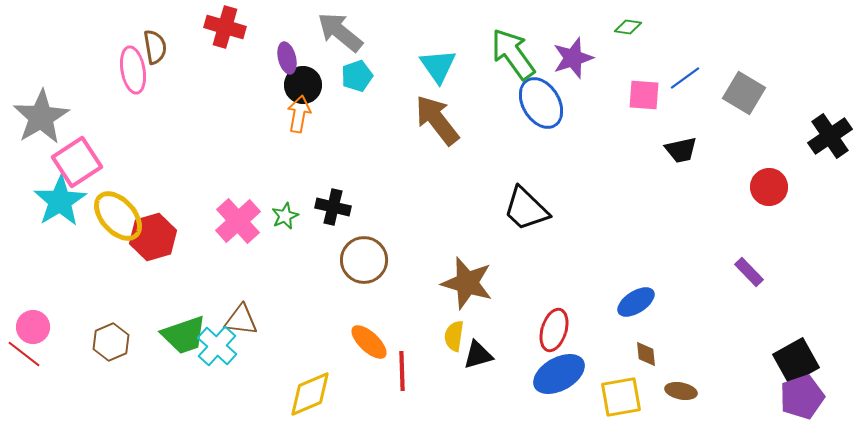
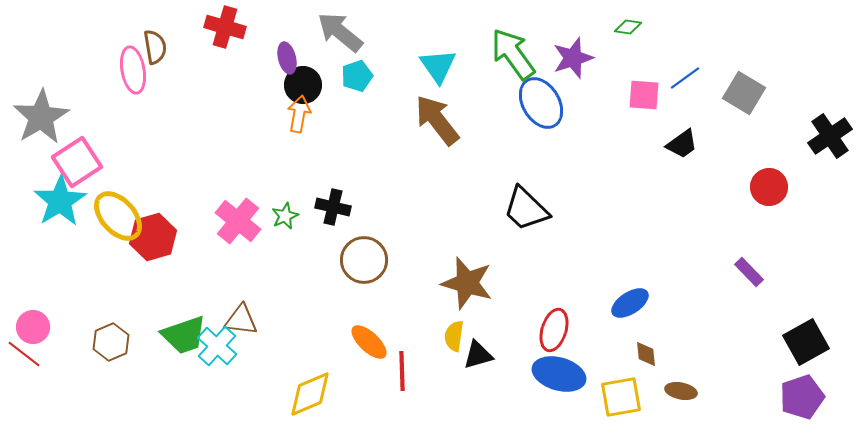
black trapezoid at (681, 150): moved 1 px right, 6 px up; rotated 24 degrees counterclockwise
pink cross at (238, 221): rotated 9 degrees counterclockwise
blue ellipse at (636, 302): moved 6 px left, 1 px down
black square at (796, 361): moved 10 px right, 19 px up
blue ellipse at (559, 374): rotated 45 degrees clockwise
